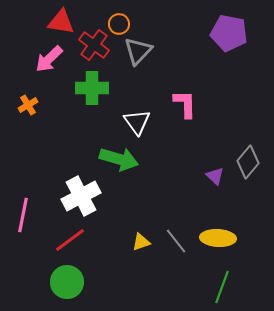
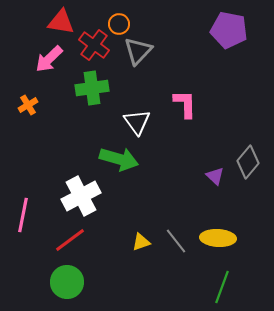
purple pentagon: moved 3 px up
green cross: rotated 8 degrees counterclockwise
